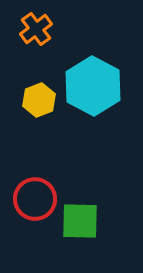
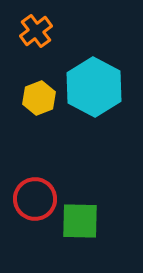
orange cross: moved 2 px down
cyan hexagon: moved 1 px right, 1 px down
yellow hexagon: moved 2 px up
